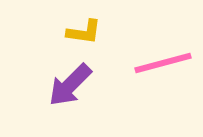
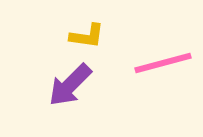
yellow L-shape: moved 3 px right, 4 px down
